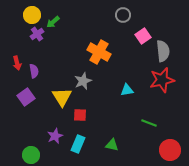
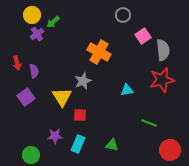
gray semicircle: moved 1 px up
purple star: rotated 21 degrees clockwise
